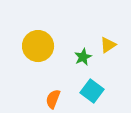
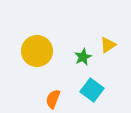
yellow circle: moved 1 px left, 5 px down
cyan square: moved 1 px up
